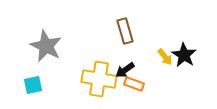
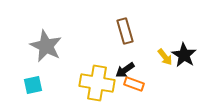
yellow cross: moved 2 px left, 4 px down
